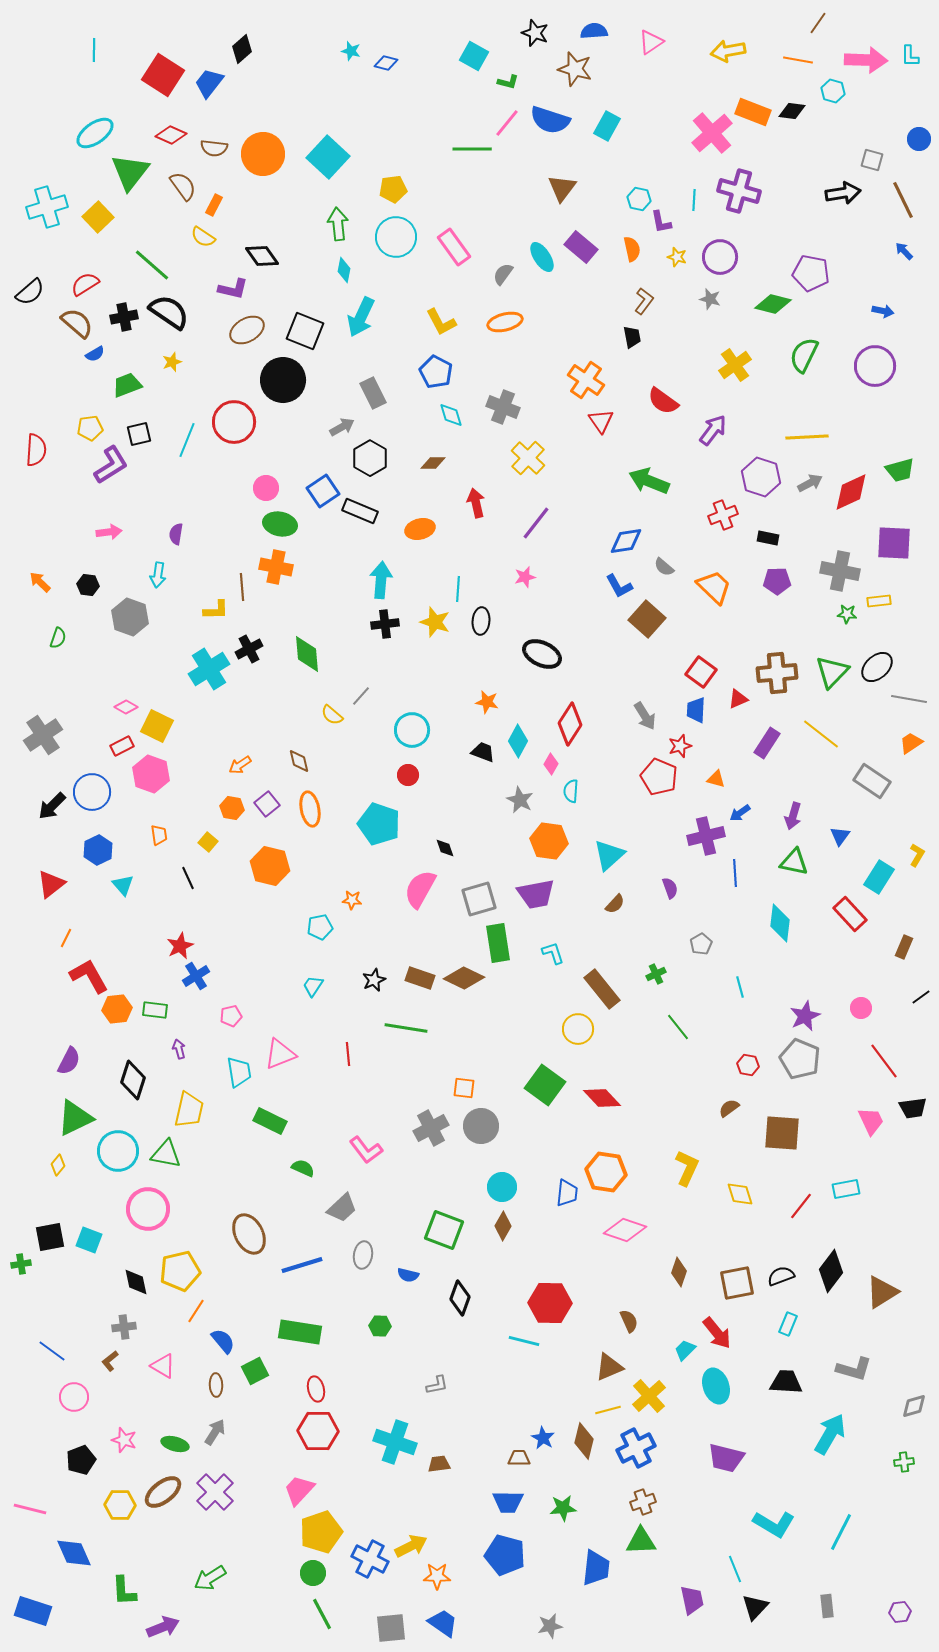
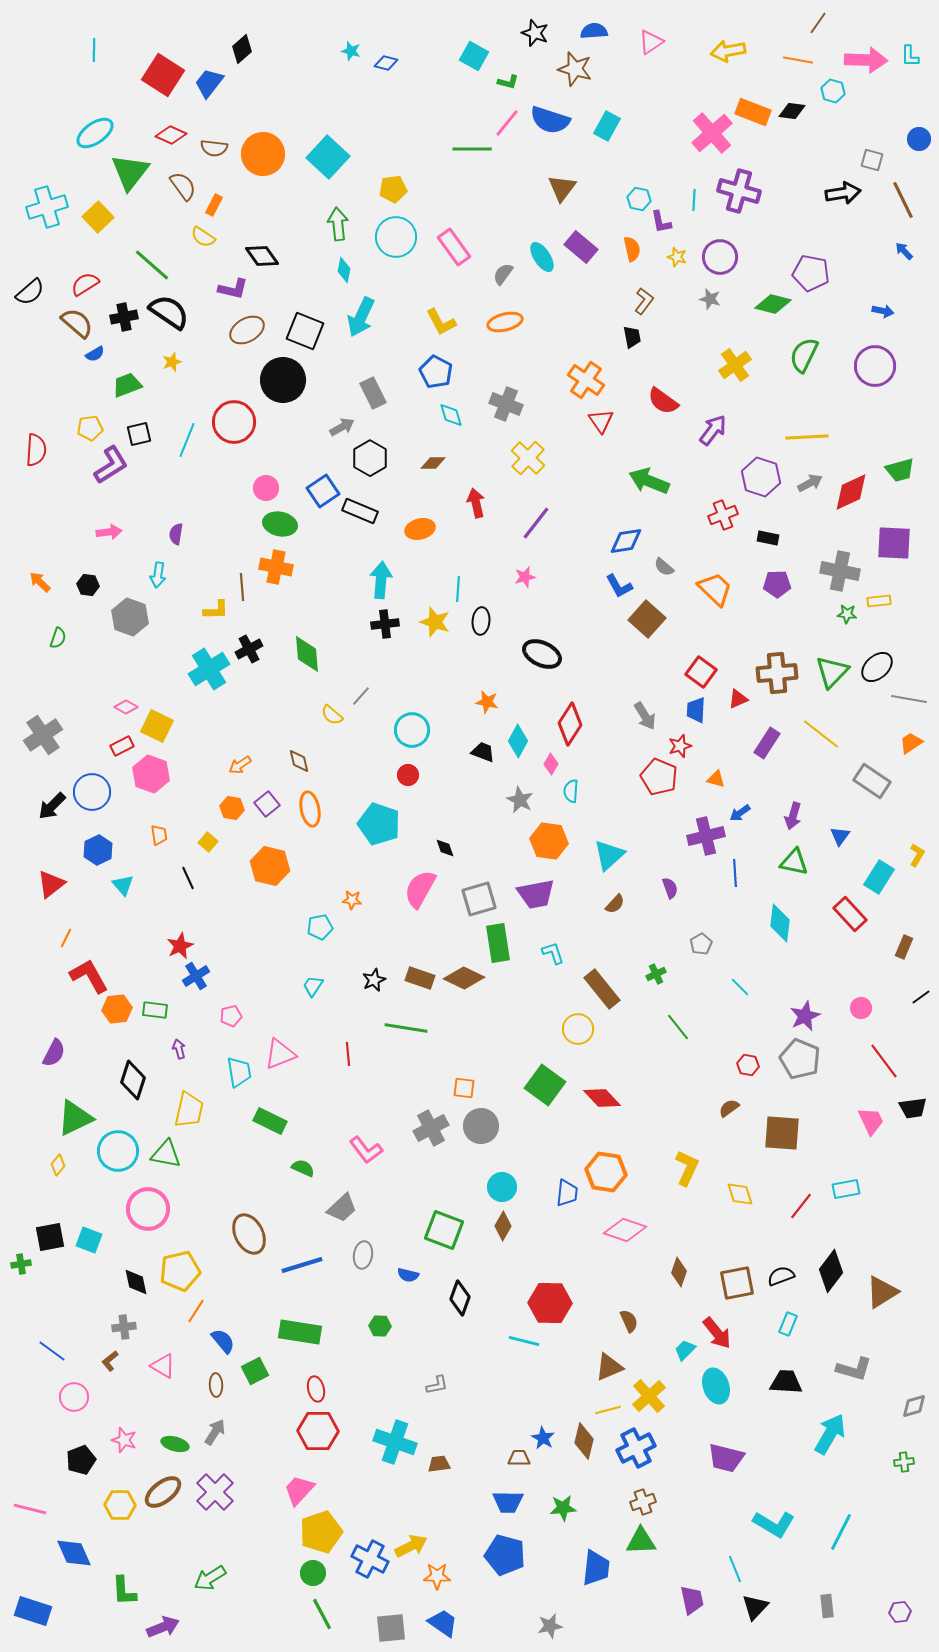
gray cross at (503, 407): moved 3 px right, 3 px up
purple pentagon at (777, 581): moved 3 px down
orange trapezoid at (714, 587): moved 1 px right, 2 px down
cyan line at (740, 987): rotated 30 degrees counterclockwise
purple semicircle at (69, 1061): moved 15 px left, 8 px up
